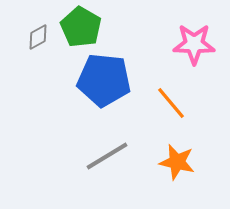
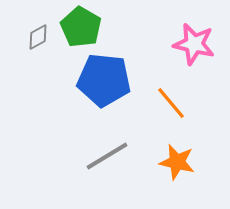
pink star: rotated 12 degrees clockwise
